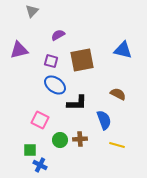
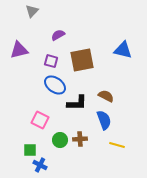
brown semicircle: moved 12 px left, 2 px down
